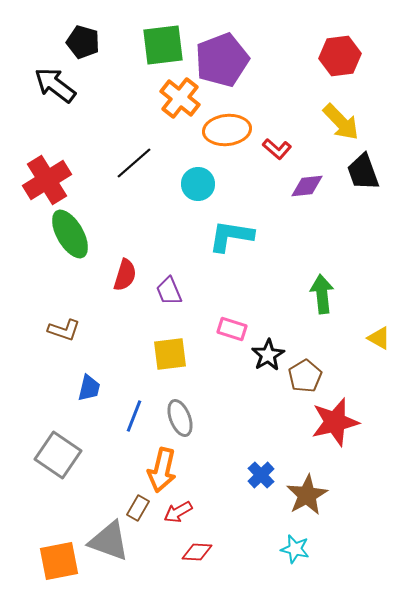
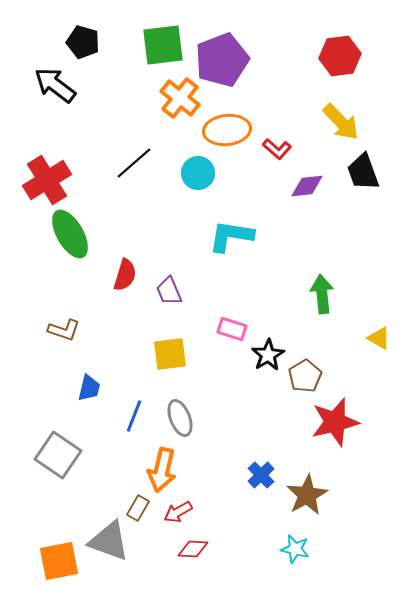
cyan circle: moved 11 px up
red diamond: moved 4 px left, 3 px up
